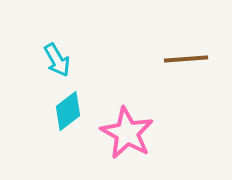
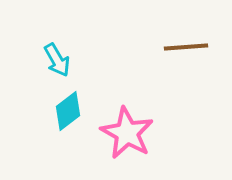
brown line: moved 12 px up
